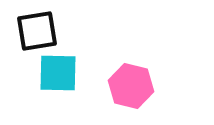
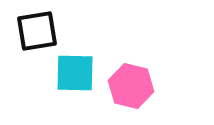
cyan square: moved 17 px right
